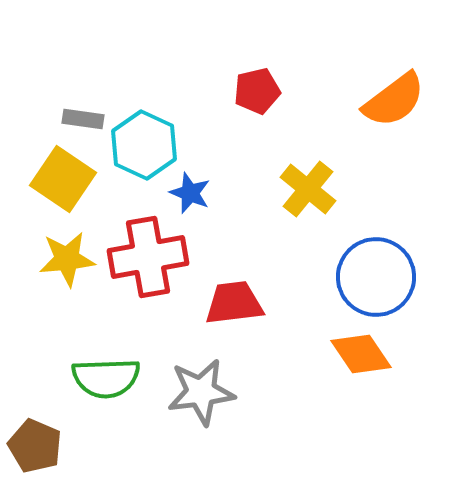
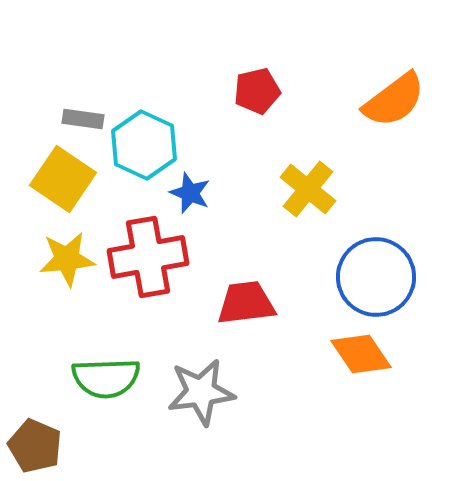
red trapezoid: moved 12 px right
